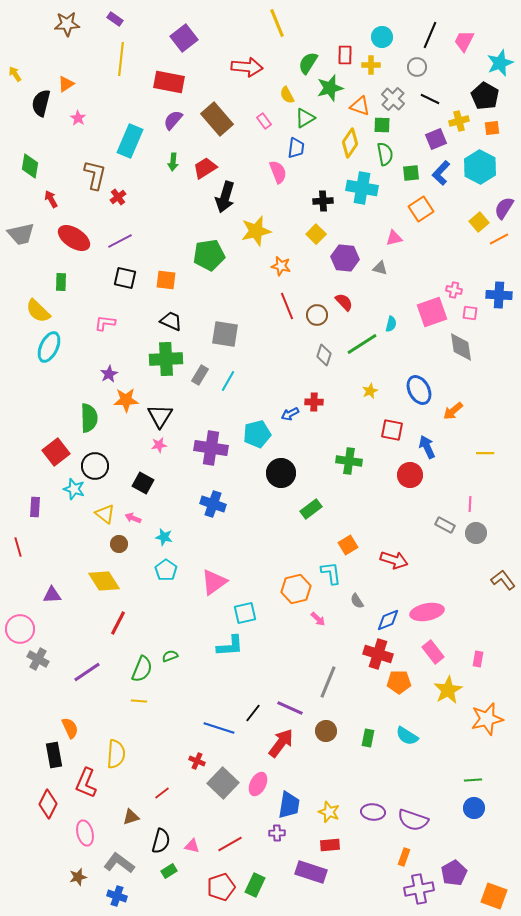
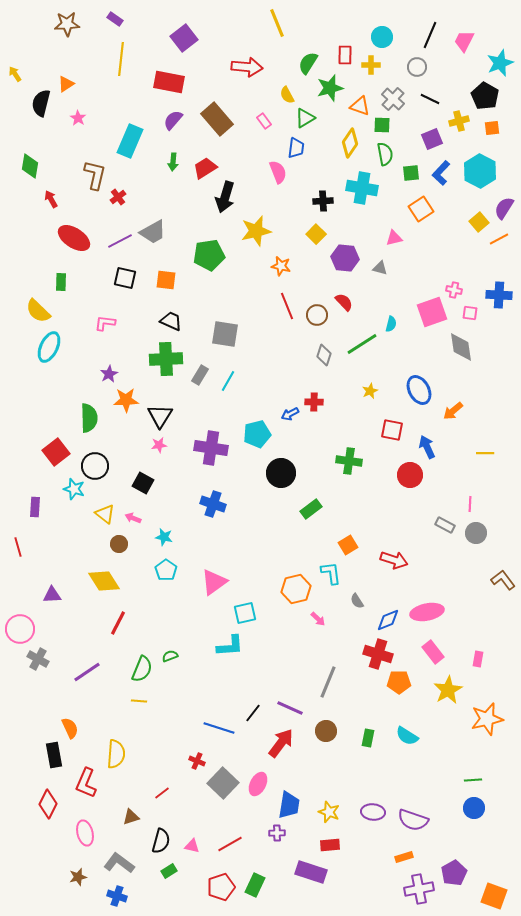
purple square at (436, 139): moved 4 px left
cyan hexagon at (480, 167): moved 4 px down
gray trapezoid at (21, 234): moved 132 px right, 2 px up; rotated 16 degrees counterclockwise
orange rectangle at (404, 857): rotated 54 degrees clockwise
